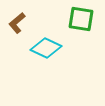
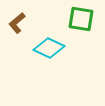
cyan diamond: moved 3 px right
